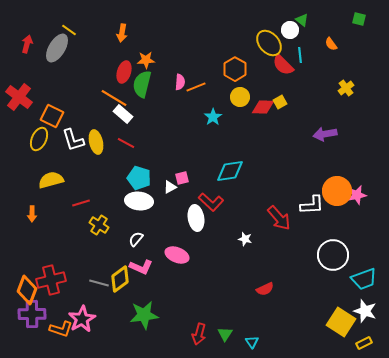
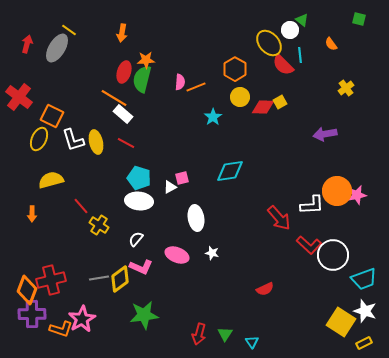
green semicircle at (142, 84): moved 5 px up
red L-shape at (211, 202): moved 98 px right, 43 px down
red line at (81, 203): moved 3 px down; rotated 66 degrees clockwise
white star at (245, 239): moved 33 px left, 14 px down
gray line at (99, 283): moved 5 px up; rotated 24 degrees counterclockwise
